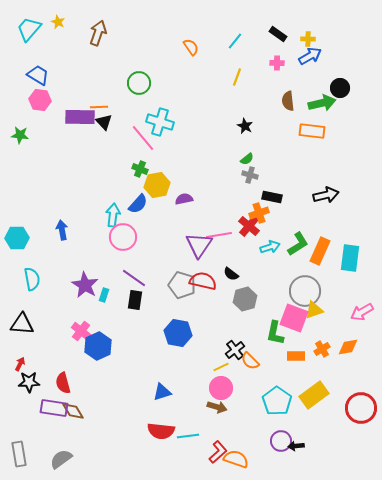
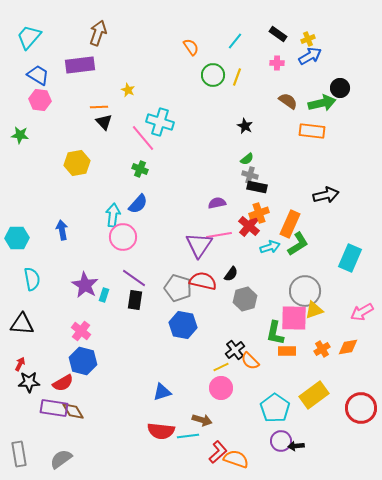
yellow star at (58, 22): moved 70 px right, 68 px down
cyan trapezoid at (29, 29): moved 8 px down
yellow cross at (308, 39): rotated 24 degrees counterclockwise
green circle at (139, 83): moved 74 px right, 8 px up
brown semicircle at (288, 101): rotated 132 degrees clockwise
purple rectangle at (80, 117): moved 52 px up; rotated 8 degrees counterclockwise
yellow hexagon at (157, 185): moved 80 px left, 22 px up
black rectangle at (272, 197): moved 15 px left, 10 px up
purple semicircle at (184, 199): moved 33 px right, 4 px down
orange rectangle at (320, 251): moved 30 px left, 27 px up
cyan rectangle at (350, 258): rotated 16 degrees clockwise
black semicircle at (231, 274): rotated 91 degrees counterclockwise
gray pentagon at (182, 285): moved 4 px left, 3 px down
pink square at (294, 318): rotated 20 degrees counterclockwise
blue hexagon at (178, 333): moved 5 px right, 8 px up
blue hexagon at (98, 346): moved 15 px left, 15 px down; rotated 20 degrees counterclockwise
orange rectangle at (296, 356): moved 9 px left, 5 px up
red semicircle at (63, 383): rotated 105 degrees counterclockwise
cyan pentagon at (277, 401): moved 2 px left, 7 px down
brown arrow at (217, 407): moved 15 px left, 13 px down
